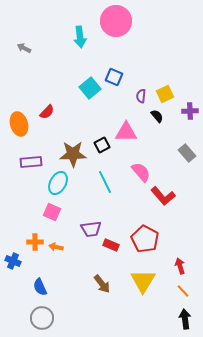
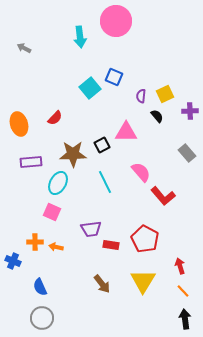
red semicircle: moved 8 px right, 6 px down
red rectangle: rotated 14 degrees counterclockwise
